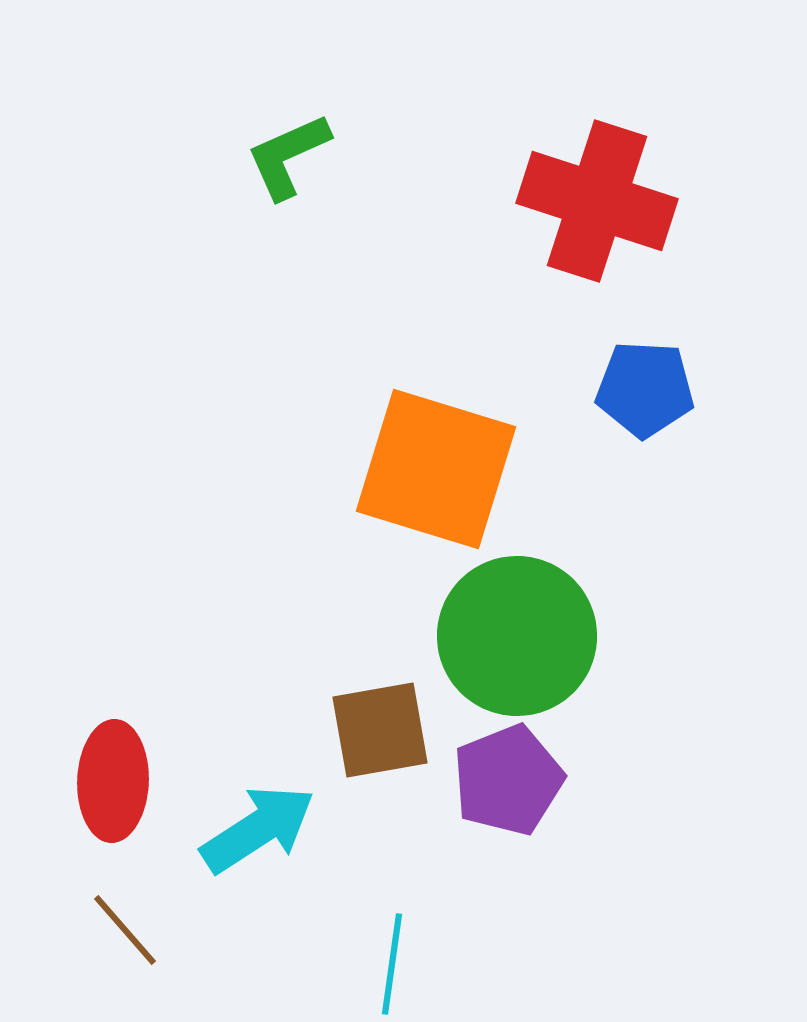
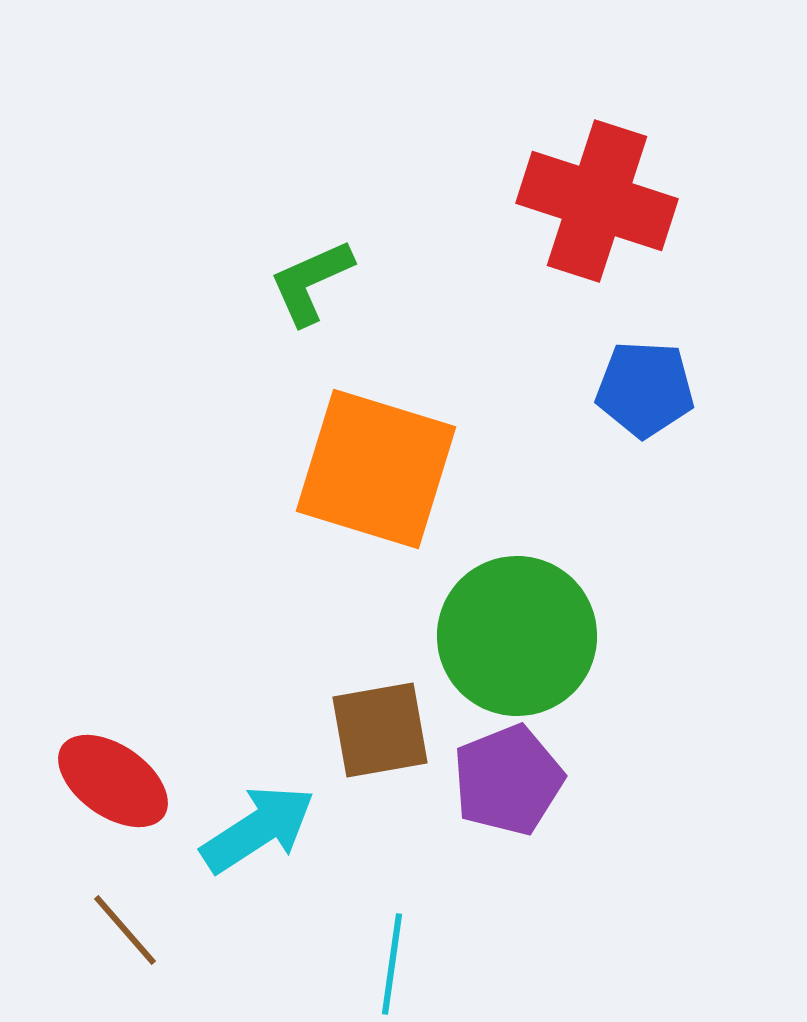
green L-shape: moved 23 px right, 126 px down
orange square: moved 60 px left
red ellipse: rotated 57 degrees counterclockwise
